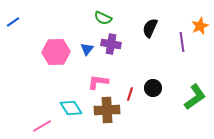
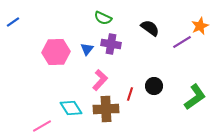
black semicircle: rotated 102 degrees clockwise
purple line: rotated 66 degrees clockwise
pink L-shape: moved 2 px right, 2 px up; rotated 125 degrees clockwise
black circle: moved 1 px right, 2 px up
brown cross: moved 1 px left, 1 px up
